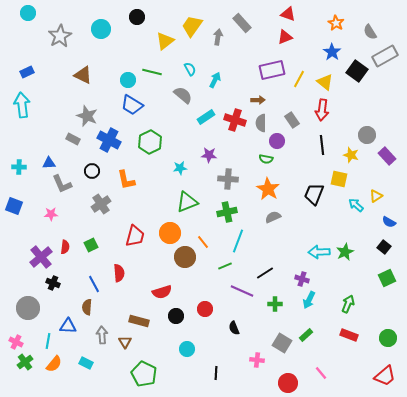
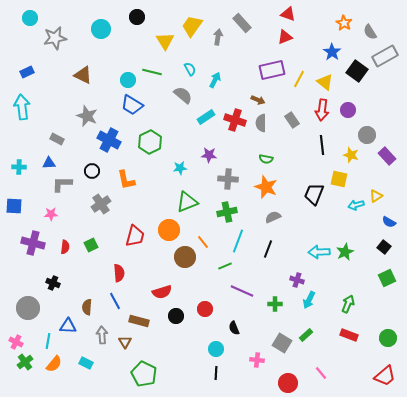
cyan circle at (28, 13): moved 2 px right, 5 px down
orange star at (336, 23): moved 8 px right
gray star at (60, 36): moved 5 px left, 2 px down; rotated 20 degrees clockwise
yellow triangle at (165, 41): rotated 24 degrees counterclockwise
brown arrow at (258, 100): rotated 24 degrees clockwise
cyan arrow at (22, 105): moved 2 px down
gray rectangle at (73, 139): moved 16 px left
purple circle at (277, 141): moved 71 px right, 31 px up
gray L-shape at (62, 184): rotated 115 degrees clockwise
orange star at (268, 189): moved 2 px left, 2 px up; rotated 10 degrees counterclockwise
cyan arrow at (356, 205): rotated 56 degrees counterclockwise
blue square at (14, 206): rotated 18 degrees counterclockwise
orange circle at (170, 233): moved 1 px left, 3 px up
purple cross at (41, 257): moved 8 px left, 14 px up; rotated 35 degrees counterclockwise
black line at (265, 273): moved 3 px right, 24 px up; rotated 36 degrees counterclockwise
purple cross at (302, 279): moved 5 px left, 1 px down
blue line at (94, 284): moved 21 px right, 17 px down
cyan circle at (187, 349): moved 29 px right
